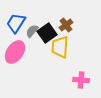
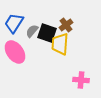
blue trapezoid: moved 2 px left
black square: rotated 36 degrees counterclockwise
yellow trapezoid: moved 3 px up
pink ellipse: rotated 70 degrees counterclockwise
